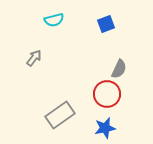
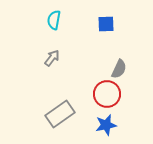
cyan semicircle: rotated 114 degrees clockwise
blue square: rotated 18 degrees clockwise
gray arrow: moved 18 px right
gray rectangle: moved 1 px up
blue star: moved 1 px right, 3 px up
